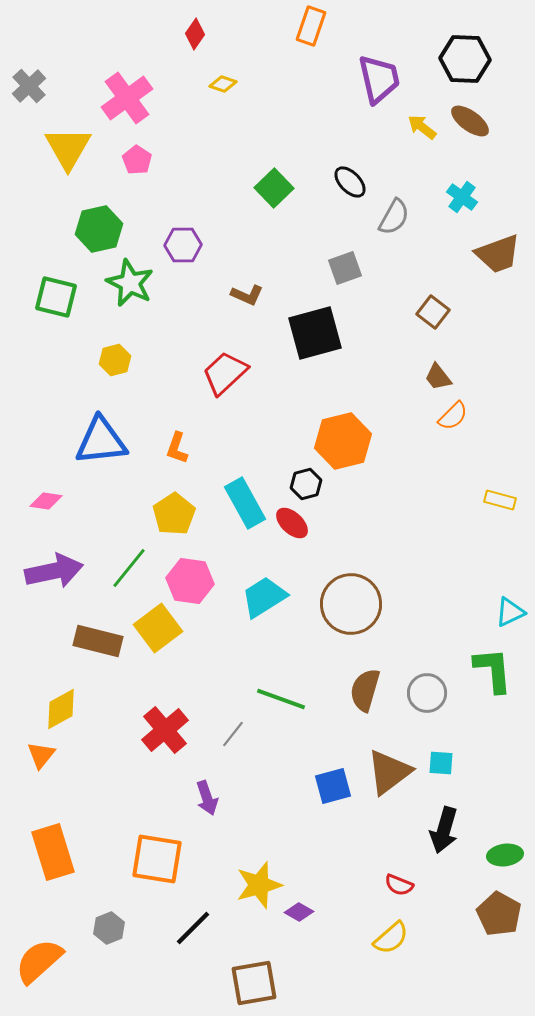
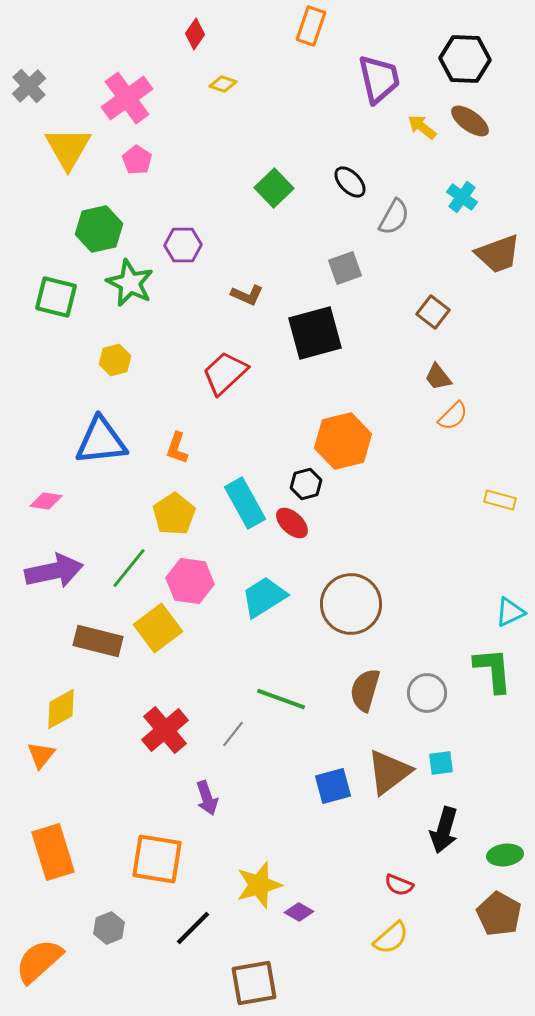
cyan square at (441, 763): rotated 12 degrees counterclockwise
